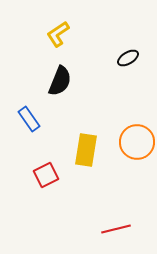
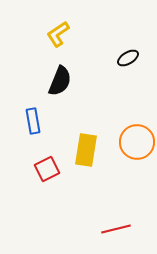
blue rectangle: moved 4 px right, 2 px down; rotated 25 degrees clockwise
red square: moved 1 px right, 6 px up
